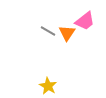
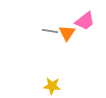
gray line: moved 2 px right; rotated 21 degrees counterclockwise
yellow star: moved 4 px right; rotated 24 degrees counterclockwise
